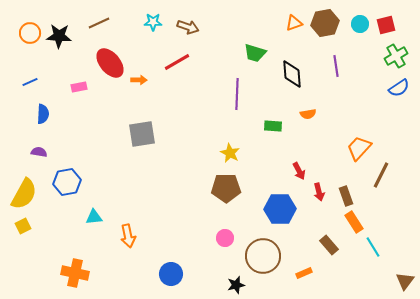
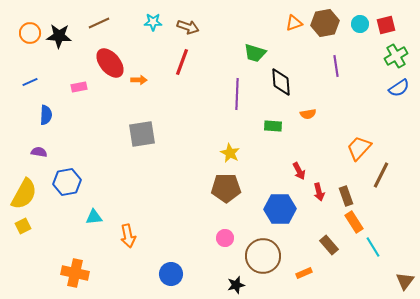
red line at (177, 62): moved 5 px right; rotated 40 degrees counterclockwise
black diamond at (292, 74): moved 11 px left, 8 px down
blue semicircle at (43, 114): moved 3 px right, 1 px down
